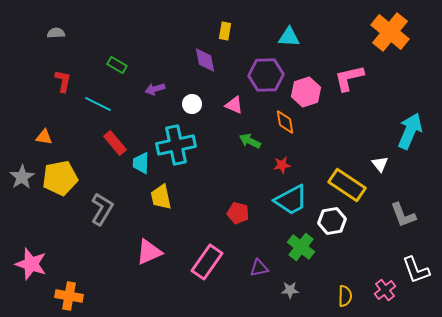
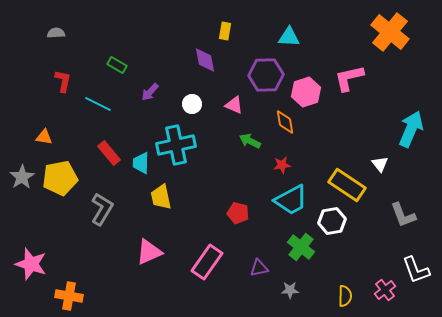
purple arrow at (155, 89): moved 5 px left, 3 px down; rotated 30 degrees counterclockwise
cyan arrow at (410, 131): moved 1 px right, 2 px up
red rectangle at (115, 143): moved 6 px left, 10 px down
